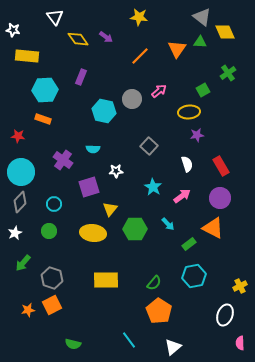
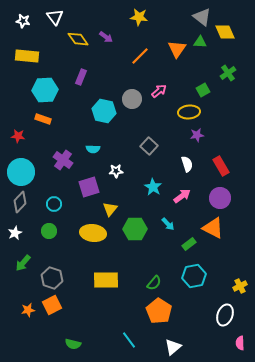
white star at (13, 30): moved 10 px right, 9 px up
